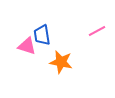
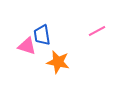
orange star: moved 3 px left
